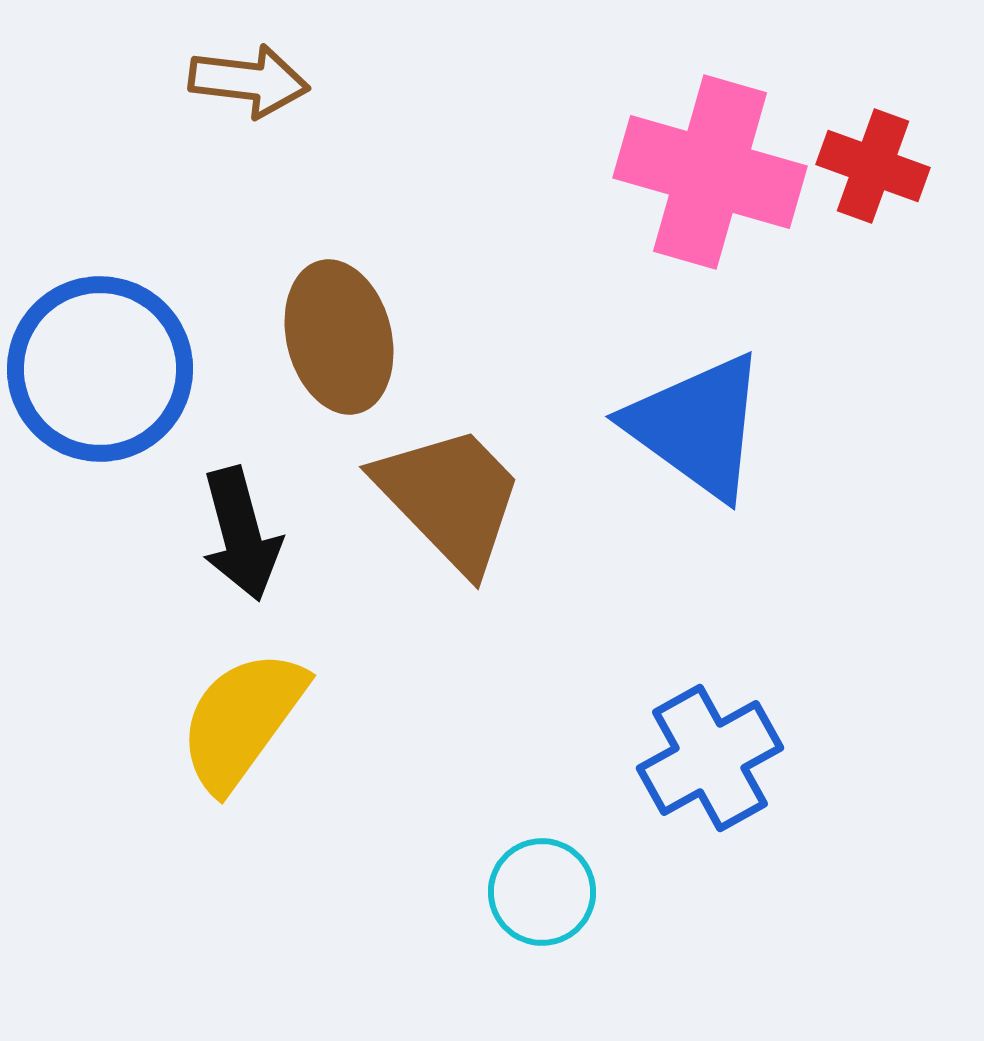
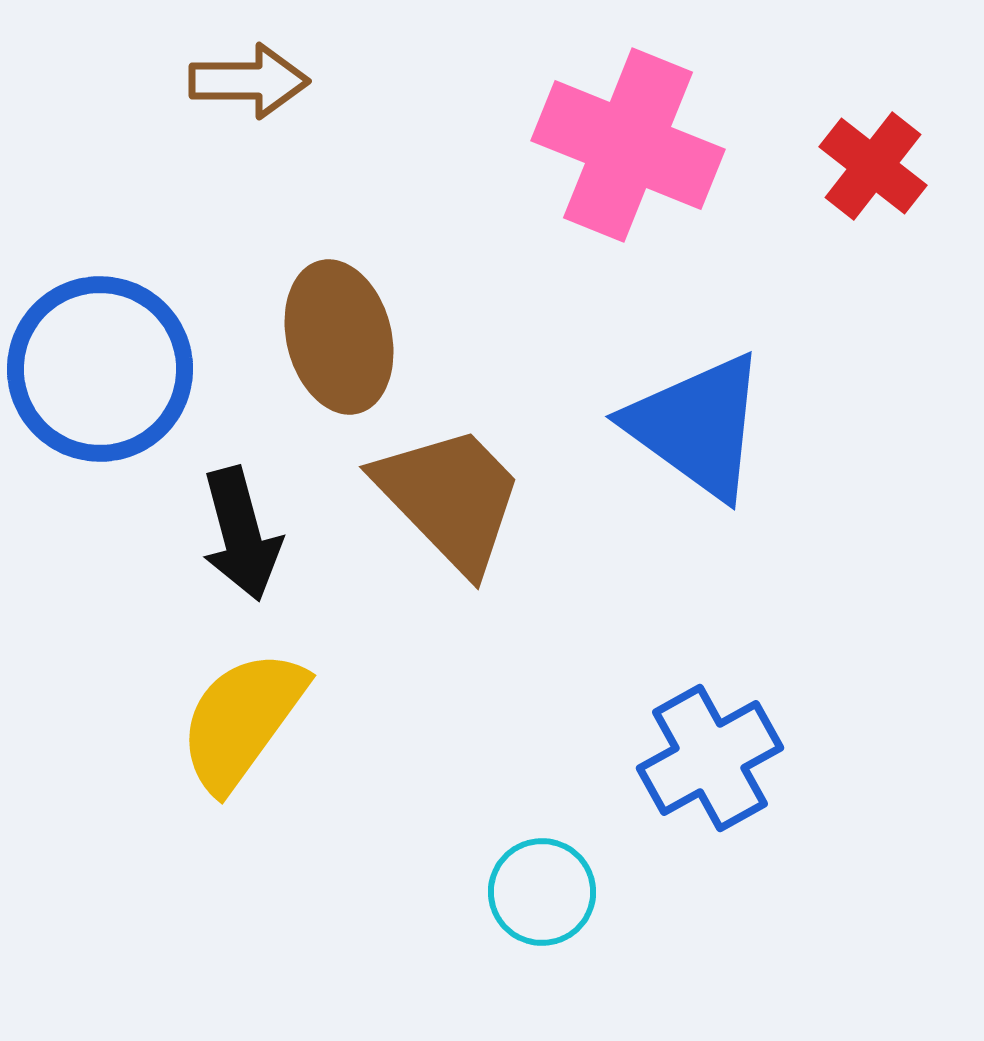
brown arrow: rotated 7 degrees counterclockwise
red cross: rotated 18 degrees clockwise
pink cross: moved 82 px left, 27 px up; rotated 6 degrees clockwise
